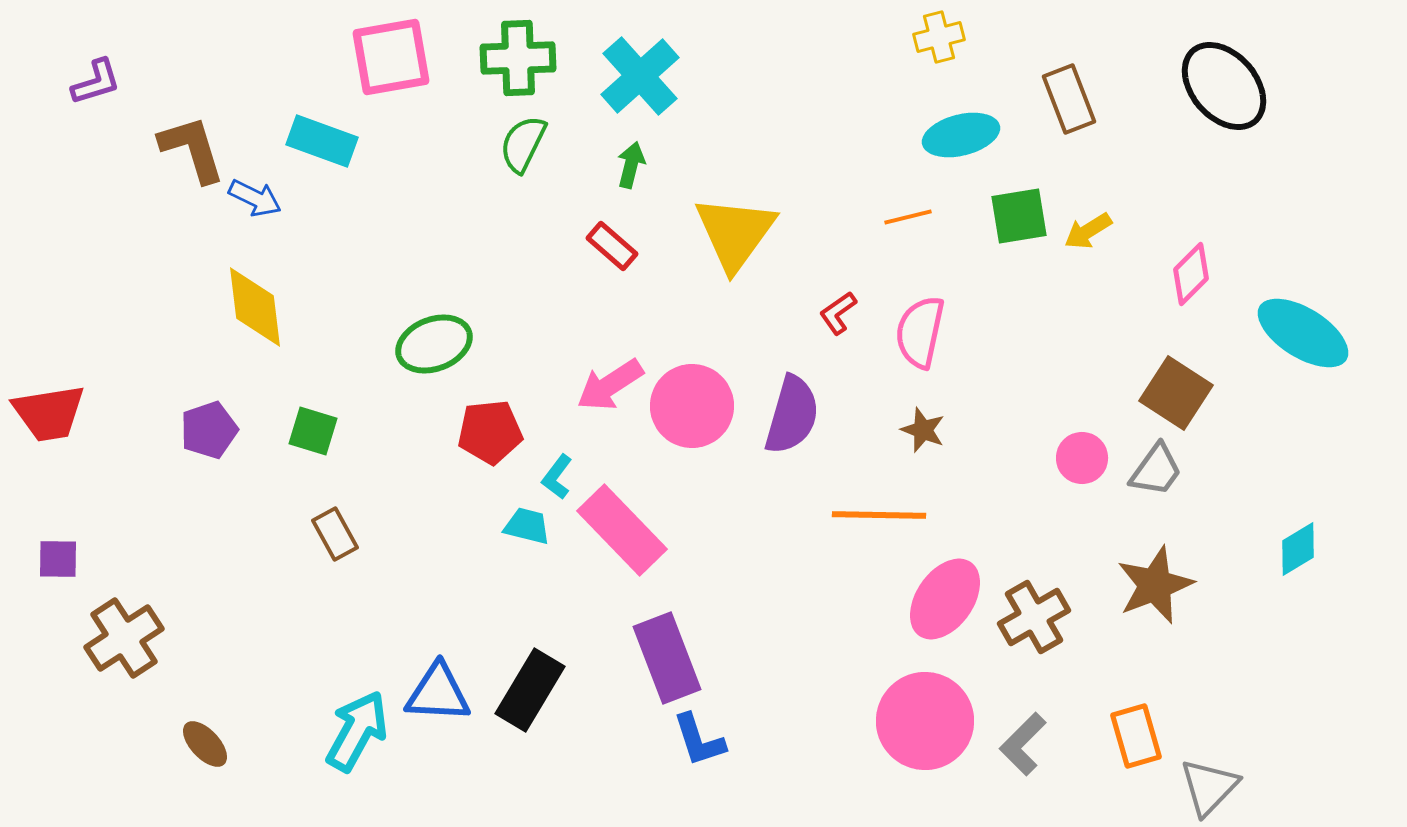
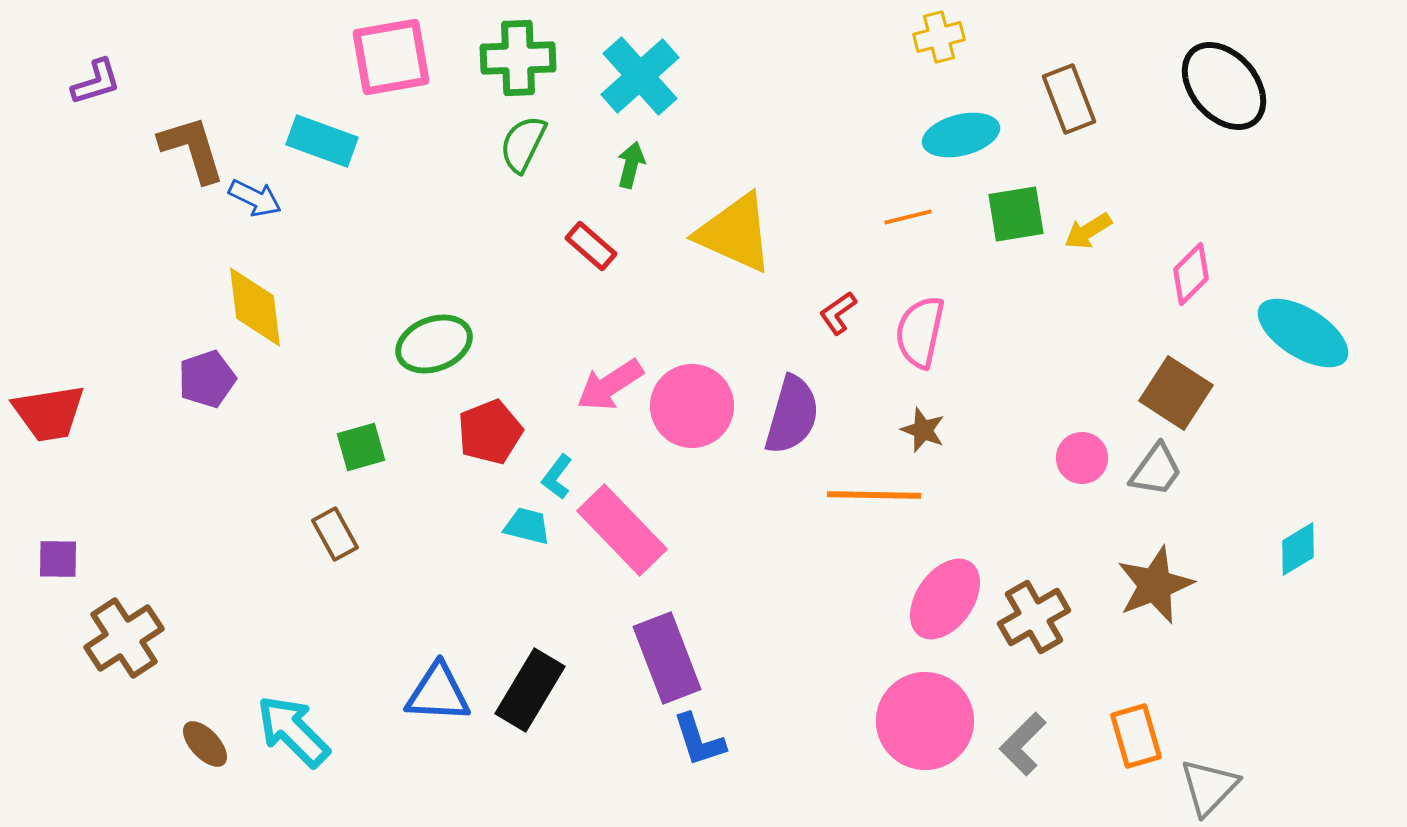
green square at (1019, 216): moved 3 px left, 2 px up
yellow triangle at (735, 233): rotated 42 degrees counterclockwise
red rectangle at (612, 246): moved 21 px left
purple pentagon at (209, 430): moved 2 px left, 51 px up
green square at (313, 431): moved 48 px right, 16 px down; rotated 33 degrees counterclockwise
red pentagon at (490, 432): rotated 16 degrees counterclockwise
orange line at (879, 515): moved 5 px left, 20 px up
cyan arrow at (357, 731): moved 64 px left; rotated 74 degrees counterclockwise
